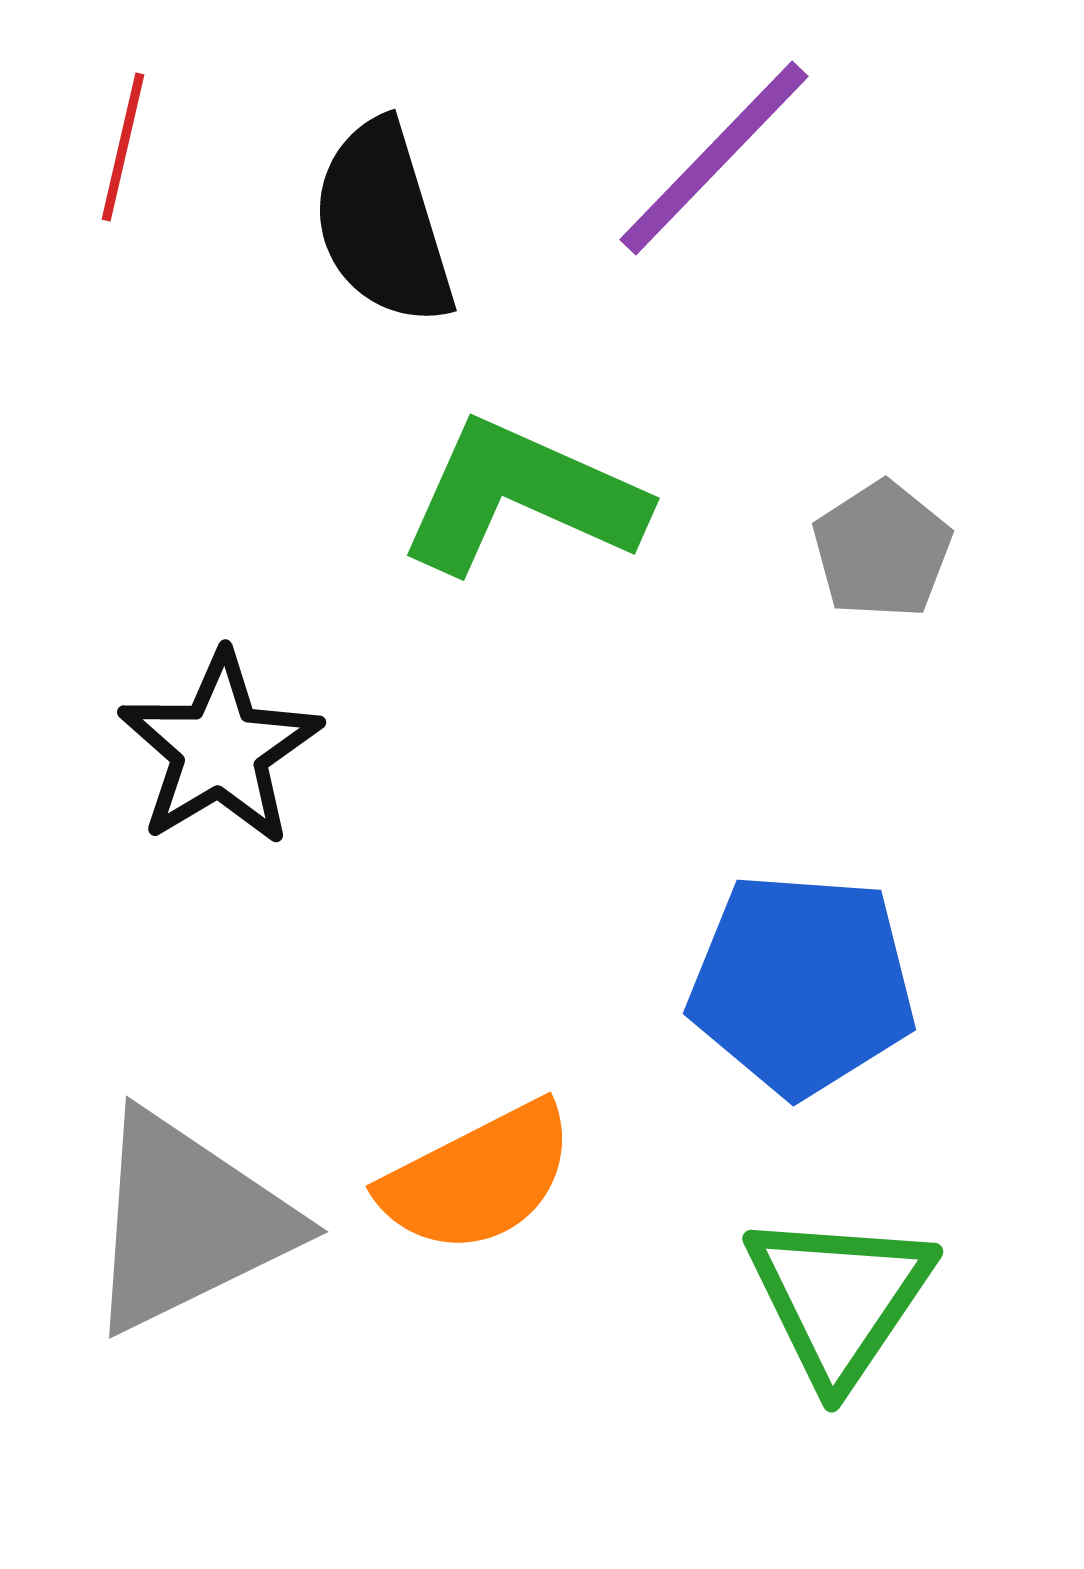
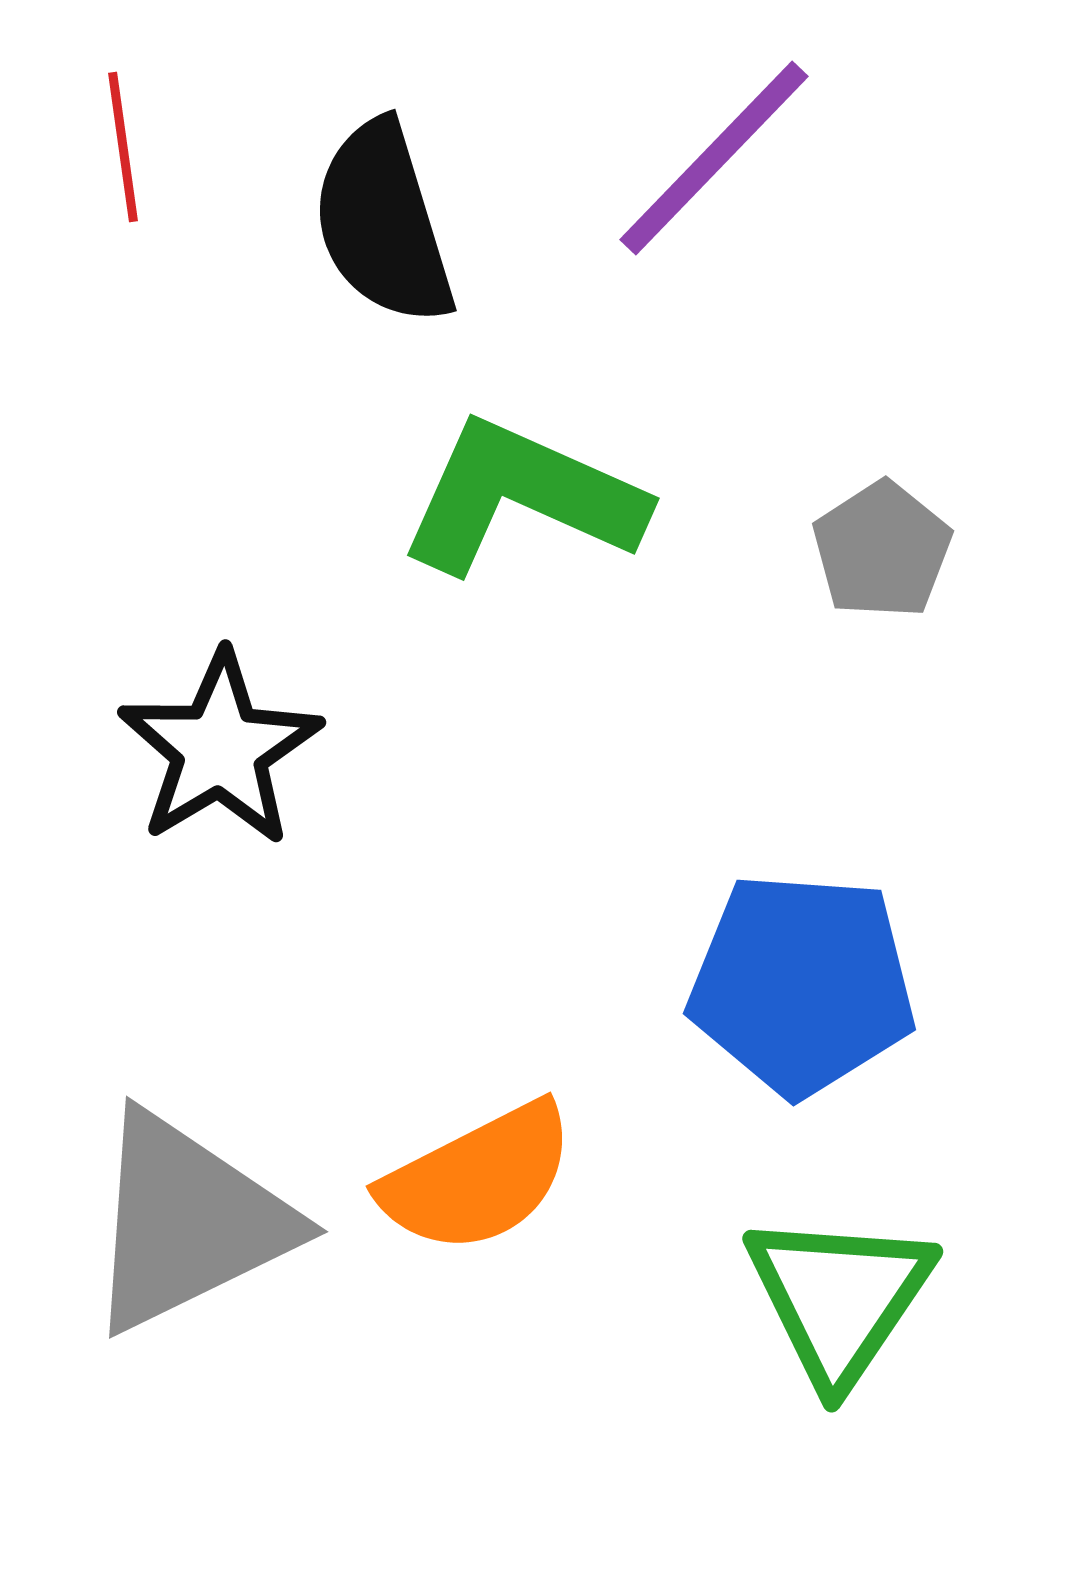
red line: rotated 21 degrees counterclockwise
